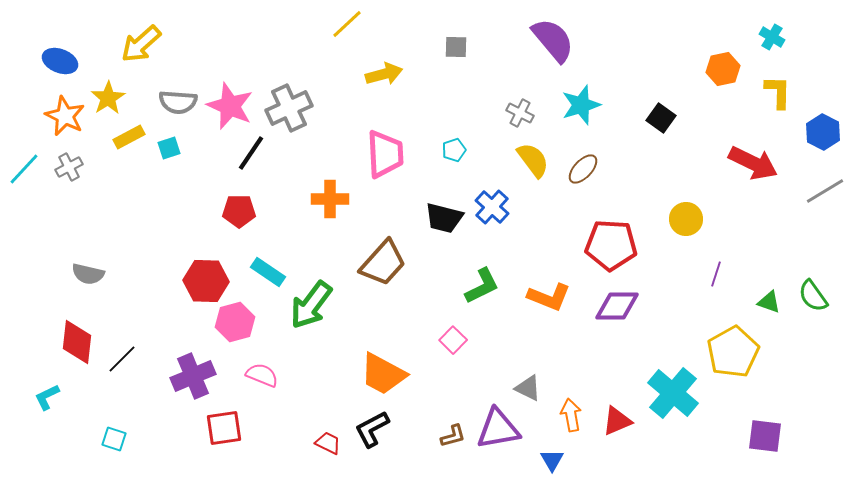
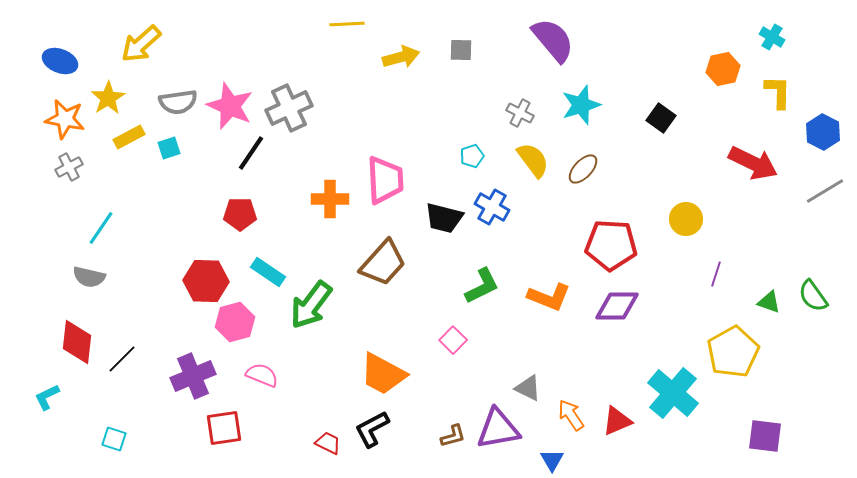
yellow line at (347, 24): rotated 40 degrees clockwise
gray square at (456, 47): moved 5 px right, 3 px down
yellow arrow at (384, 74): moved 17 px right, 17 px up
gray semicircle at (178, 102): rotated 12 degrees counterclockwise
orange star at (65, 116): moved 3 px down; rotated 15 degrees counterclockwise
cyan pentagon at (454, 150): moved 18 px right, 6 px down
pink trapezoid at (385, 154): moved 26 px down
cyan line at (24, 169): moved 77 px right, 59 px down; rotated 9 degrees counterclockwise
blue cross at (492, 207): rotated 12 degrees counterclockwise
red pentagon at (239, 211): moved 1 px right, 3 px down
gray semicircle at (88, 274): moved 1 px right, 3 px down
orange arrow at (571, 415): rotated 24 degrees counterclockwise
